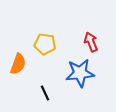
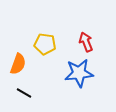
red arrow: moved 5 px left
blue star: moved 1 px left
black line: moved 21 px left; rotated 35 degrees counterclockwise
